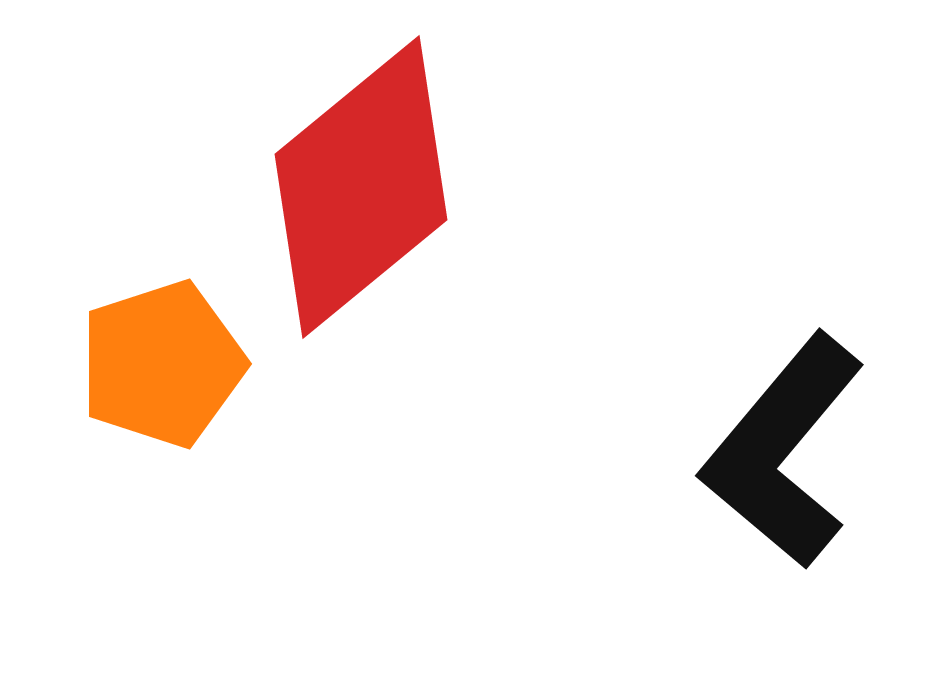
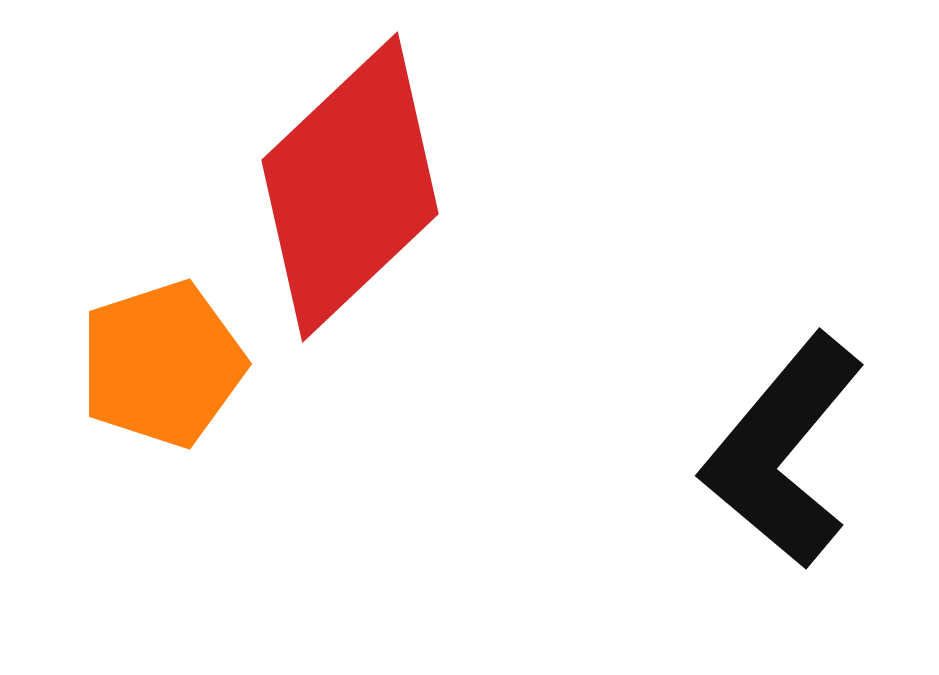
red diamond: moved 11 px left; rotated 4 degrees counterclockwise
